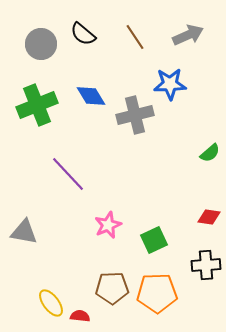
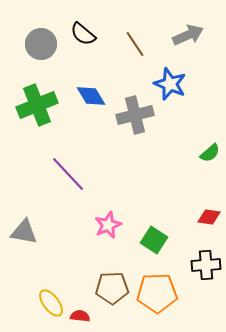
brown line: moved 7 px down
blue star: rotated 24 degrees clockwise
green square: rotated 32 degrees counterclockwise
